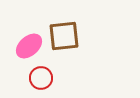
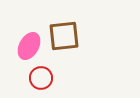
pink ellipse: rotated 20 degrees counterclockwise
